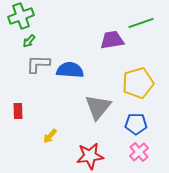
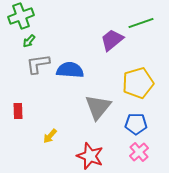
purple trapezoid: rotated 30 degrees counterclockwise
gray L-shape: rotated 10 degrees counterclockwise
red star: rotated 28 degrees clockwise
